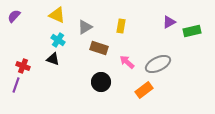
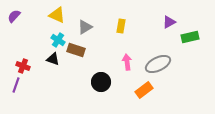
green rectangle: moved 2 px left, 6 px down
brown rectangle: moved 23 px left, 2 px down
pink arrow: rotated 42 degrees clockwise
